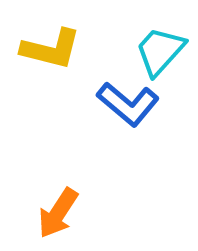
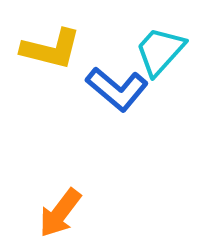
blue L-shape: moved 11 px left, 15 px up
orange arrow: moved 2 px right; rotated 4 degrees clockwise
